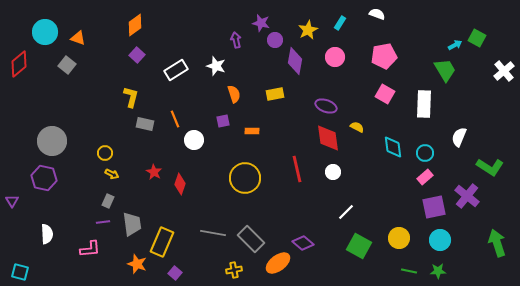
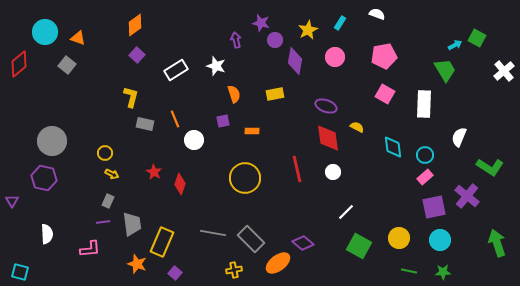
cyan circle at (425, 153): moved 2 px down
green star at (438, 271): moved 5 px right, 1 px down
